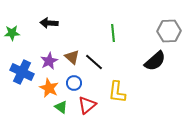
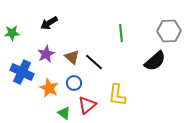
black arrow: rotated 36 degrees counterclockwise
green line: moved 8 px right
purple star: moved 3 px left, 7 px up
yellow L-shape: moved 3 px down
green triangle: moved 3 px right, 6 px down
